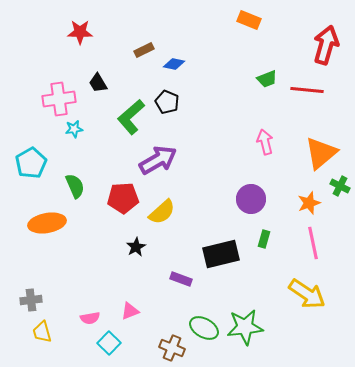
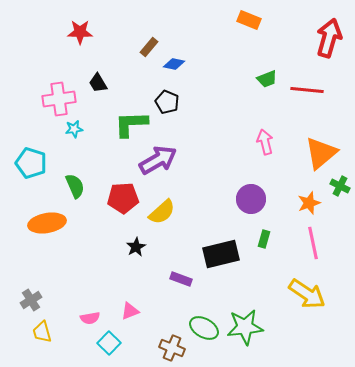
red arrow: moved 3 px right, 7 px up
brown rectangle: moved 5 px right, 3 px up; rotated 24 degrees counterclockwise
green L-shape: moved 7 px down; rotated 39 degrees clockwise
cyan pentagon: rotated 24 degrees counterclockwise
gray cross: rotated 25 degrees counterclockwise
